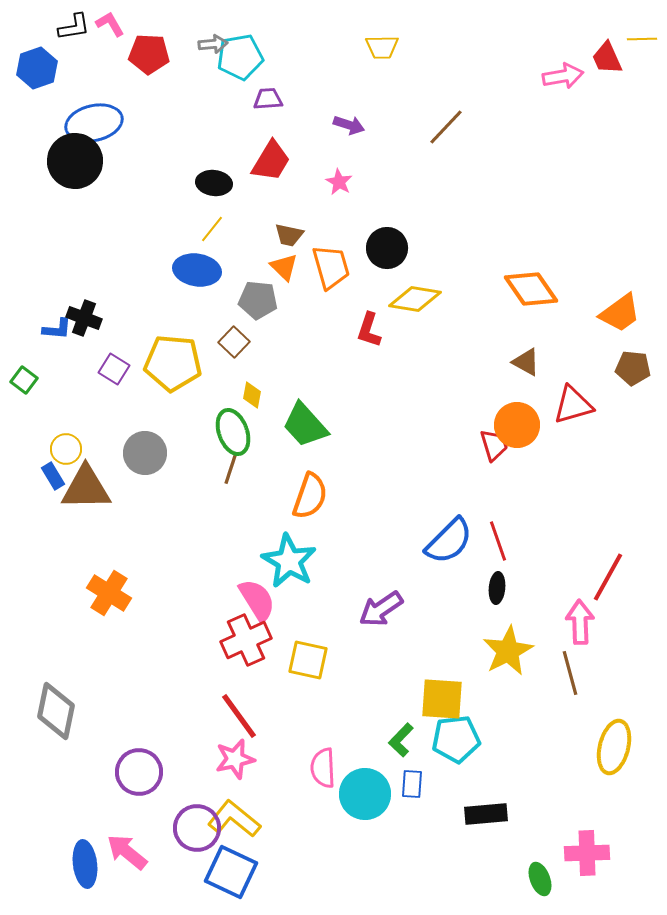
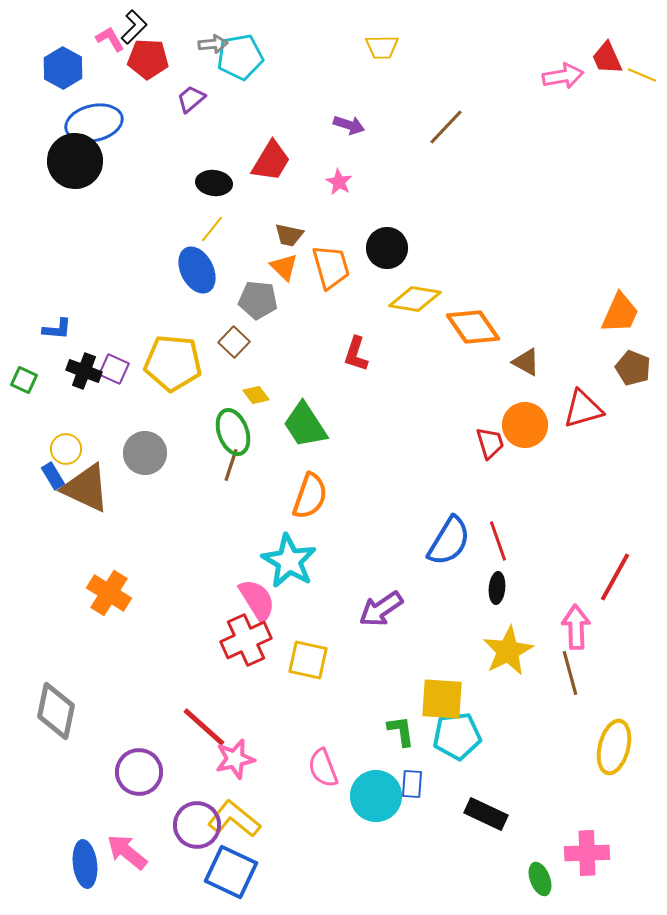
pink L-shape at (110, 24): moved 15 px down
black L-shape at (74, 27): moved 60 px right; rotated 36 degrees counterclockwise
yellow line at (642, 39): moved 36 px down; rotated 24 degrees clockwise
red pentagon at (149, 54): moved 1 px left, 5 px down
blue hexagon at (37, 68): moved 26 px right; rotated 12 degrees counterclockwise
purple trapezoid at (268, 99): moved 77 px left; rotated 36 degrees counterclockwise
blue ellipse at (197, 270): rotated 54 degrees clockwise
orange diamond at (531, 289): moved 58 px left, 38 px down
orange trapezoid at (620, 313): rotated 30 degrees counterclockwise
black cross at (84, 318): moved 53 px down
red L-shape at (369, 330): moved 13 px left, 24 px down
brown pentagon at (633, 368): rotated 16 degrees clockwise
purple square at (114, 369): rotated 8 degrees counterclockwise
green square at (24, 380): rotated 12 degrees counterclockwise
yellow diamond at (252, 395): moved 4 px right; rotated 48 degrees counterclockwise
red triangle at (573, 405): moved 10 px right, 4 px down
green trapezoid at (305, 425): rotated 9 degrees clockwise
orange circle at (517, 425): moved 8 px right
red trapezoid at (494, 445): moved 4 px left, 2 px up
brown line at (231, 468): moved 3 px up
brown triangle at (86, 488): rotated 26 degrees clockwise
blue semicircle at (449, 541): rotated 14 degrees counterclockwise
red line at (608, 577): moved 7 px right
pink arrow at (580, 622): moved 4 px left, 5 px down
red line at (239, 716): moved 35 px left, 11 px down; rotated 12 degrees counterclockwise
cyan pentagon at (456, 739): moved 1 px right, 3 px up
green L-shape at (401, 740): moved 9 px up; rotated 128 degrees clockwise
pink semicircle at (323, 768): rotated 18 degrees counterclockwise
cyan circle at (365, 794): moved 11 px right, 2 px down
black rectangle at (486, 814): rotated 30 degrees clockwise
purple circle at (197, 828): moved 3 px up
